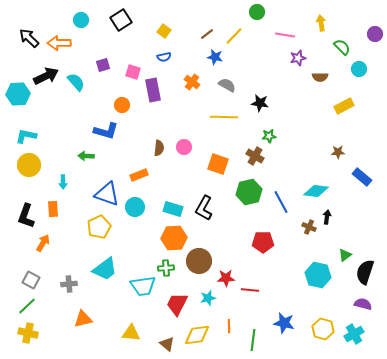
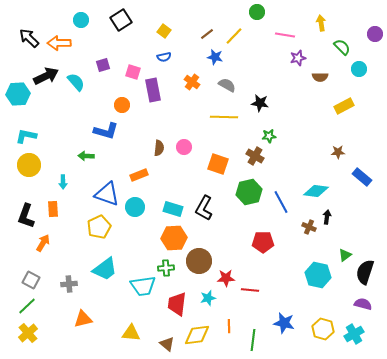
red trapezoid at (177, 304): rotated 20 degrees counterclockwise
yellow cross at (28, 333): rotated 36 degrees clockwise
